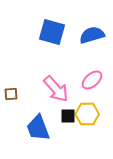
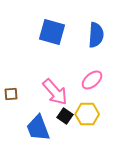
blue semicircle: moved 4 px right; rotated 110 degrees clockwise
pink arrow: moved 1 px left, 3 px down
black square: moved 3 px left; rotated 35 degrees clockwise
